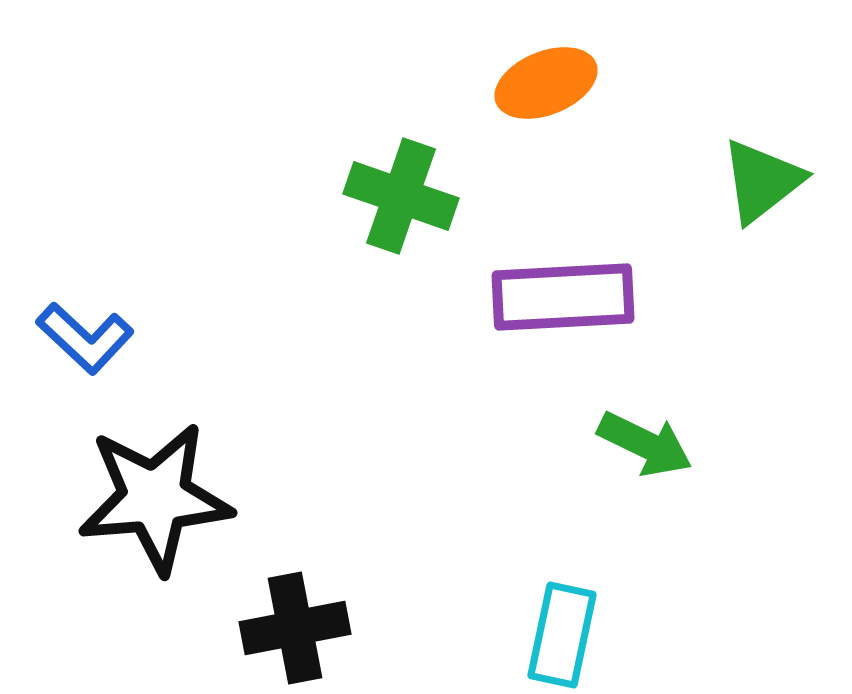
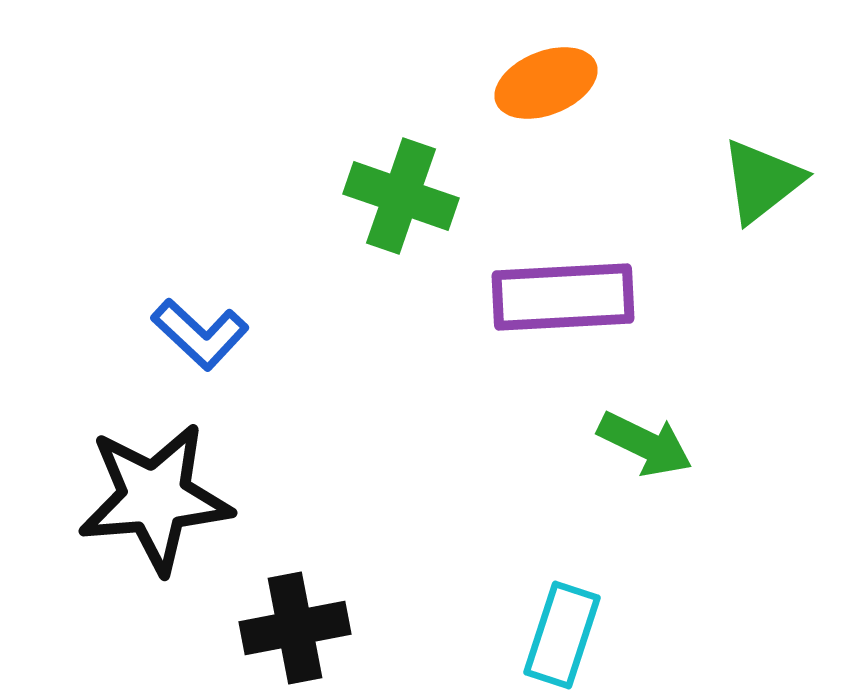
blue L-shape: moved 115 px right, 4 px up
cyan rectangle: rotated 6 degrees clockwise
